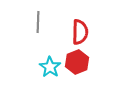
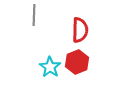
gray line: moved 4 px left, 7 px up
red semicircle: moved 2 px up
